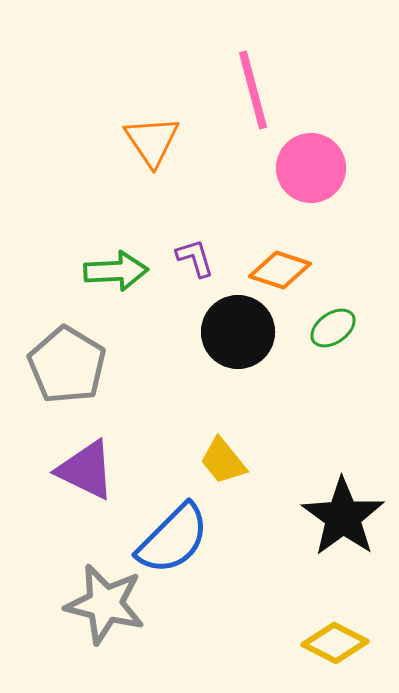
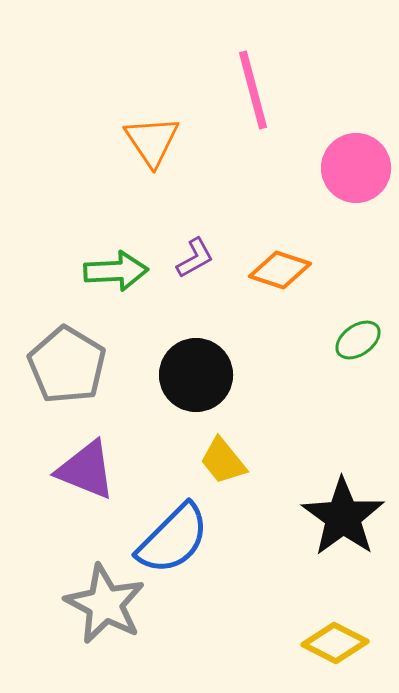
pink circle: moved 45 px right
purple L-shape: rotated 78 degrees clockwise
green ellipse: moved 25 px right, 12 px down
black circle: moved 42 px left, 43 px down
purple triangle: rotated 4 degrees counterclockwise
gray star: rotated 14 degrees clockwise
